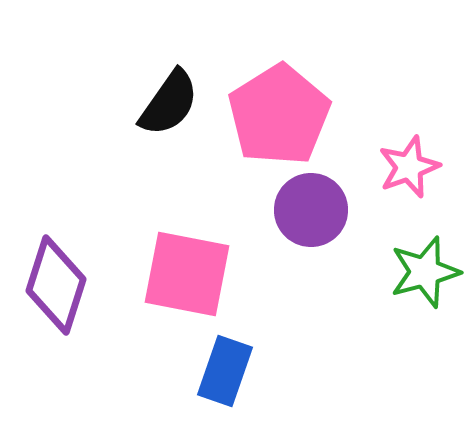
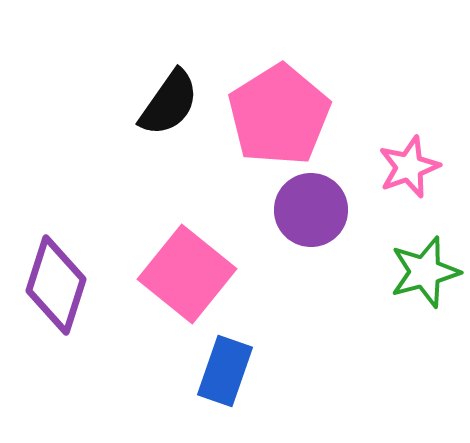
pink square: rotated 28 degrees clockwise
